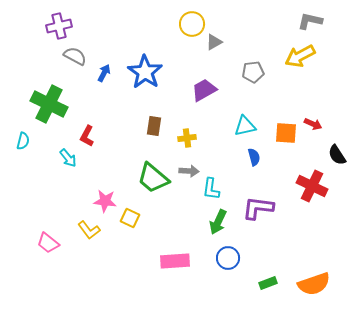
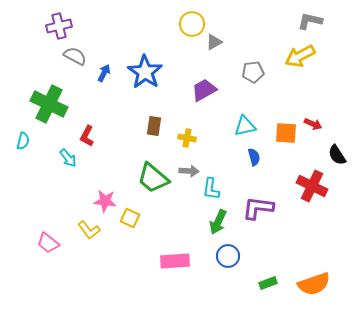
yellow cross: rotated 18 degrees clockwise
blue circle: moved 2 px up
